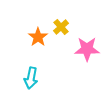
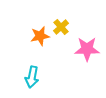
orange star: moved 2 px right, 1 px up; rotated 24 degrees clockwise
cyan arrow: moved 1 px right, 1 px up
